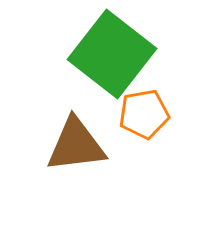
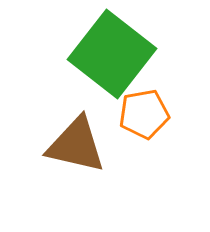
brown triangle: rotated 20 degrees clockwise
